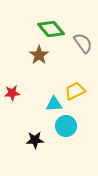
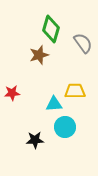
green diamond: rotated 56 degrees clockwise
brown star: rotated 18 degrees clockwise
yellow trapezoid: rotated 25 degrees clockwise
cyan circle: moved 1 px left, 1 px down
